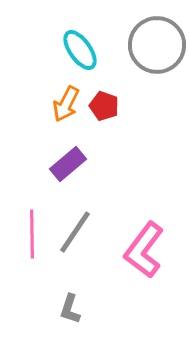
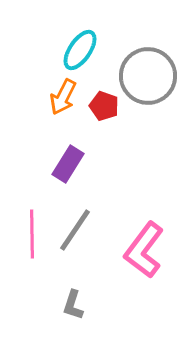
gray circle: moved 9 px left, 31 px down
cyan ellipse: rotated 69 degrees clockwise
orange arrow: moved 3 px left, 7 px up
purple rectangle: rotated 18 degrees counterclockwise
gray line: moved 2 px up
gray L-shape: moved 3 px right, 4 px up
